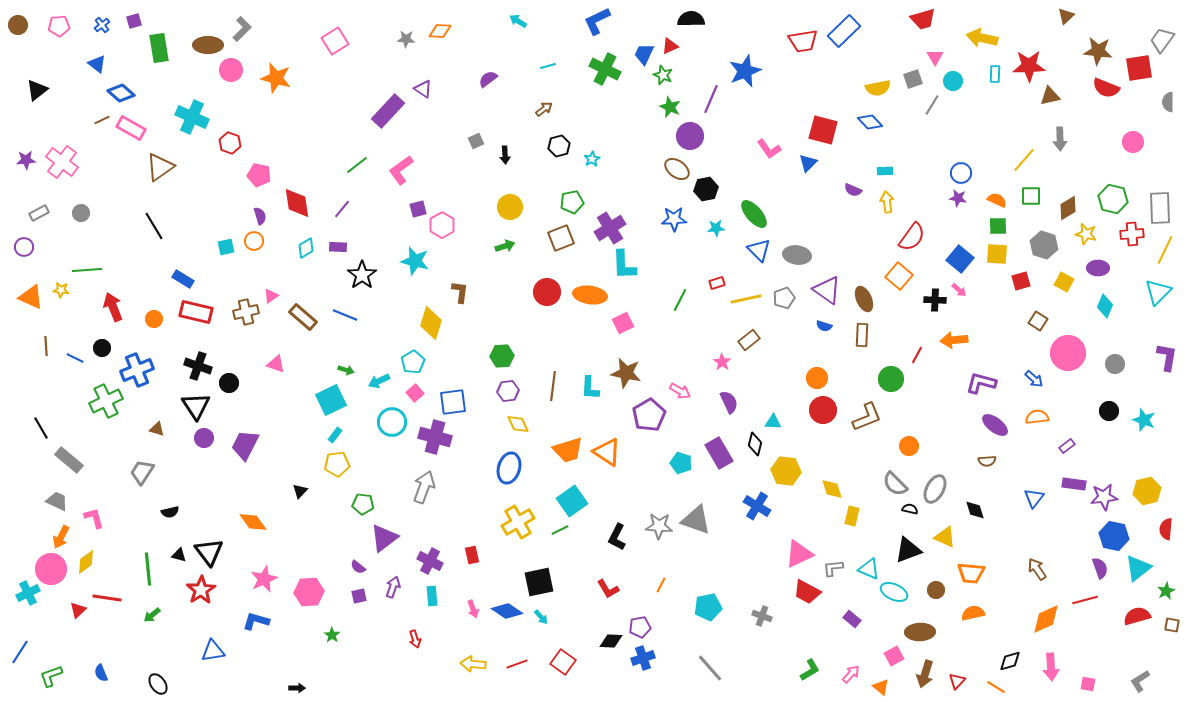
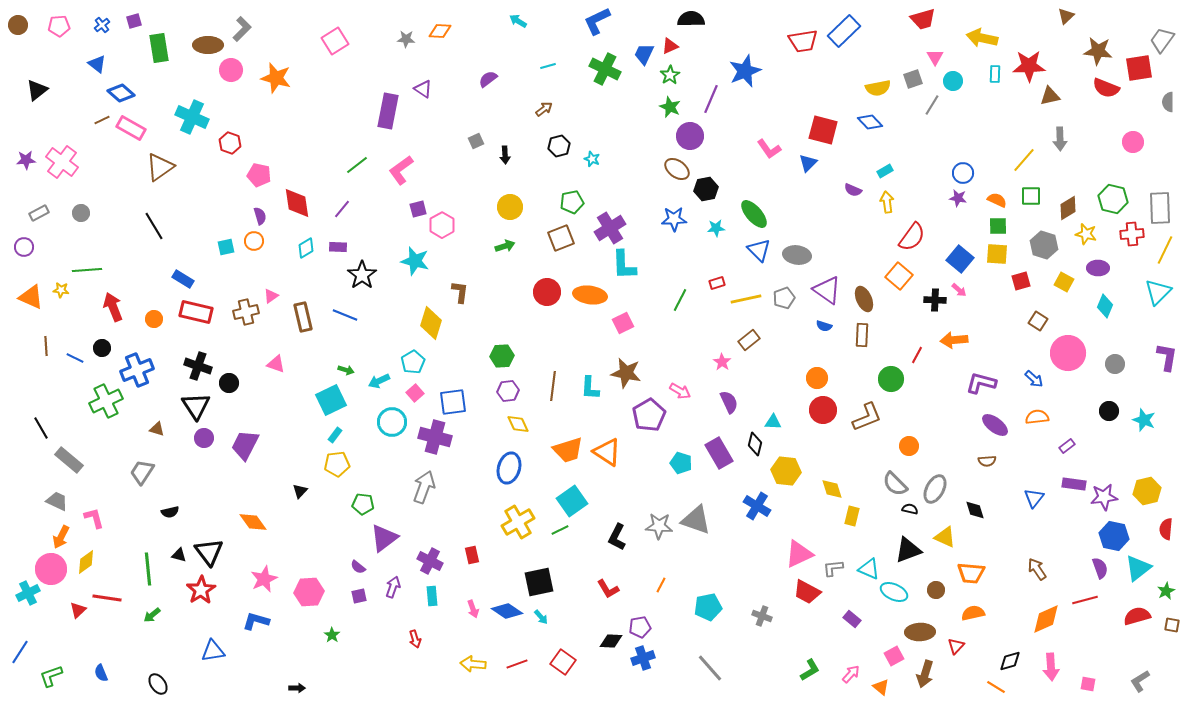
green star at (663, 75): moved 7 px right; rotated 18 degrees clockwise
purple rectangle at (388, 111): rotated 32 degrees counterclockwise
cyan star at (592, 159): rotated 21 degrees counterclockwise
cyan rectangle at (885, 171): rotated 28 degrees counterclockwise
blue circle at (961, 173): moved 2 px right
brown rectangle at (303, 317): rotated 36 degrees clockwise
red triangle at (957, 681): moved 1 px left, 35 px up
